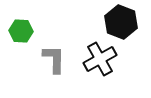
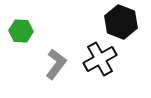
gray L-shape: moved 2 px right, 5 px down; rotated 36 degrees clockwise
